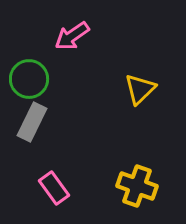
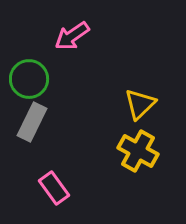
yellow triangle: moved 15 px down
yellow cross: moved 1 px right, 35 px up; rotated 9 degrees clockwise
